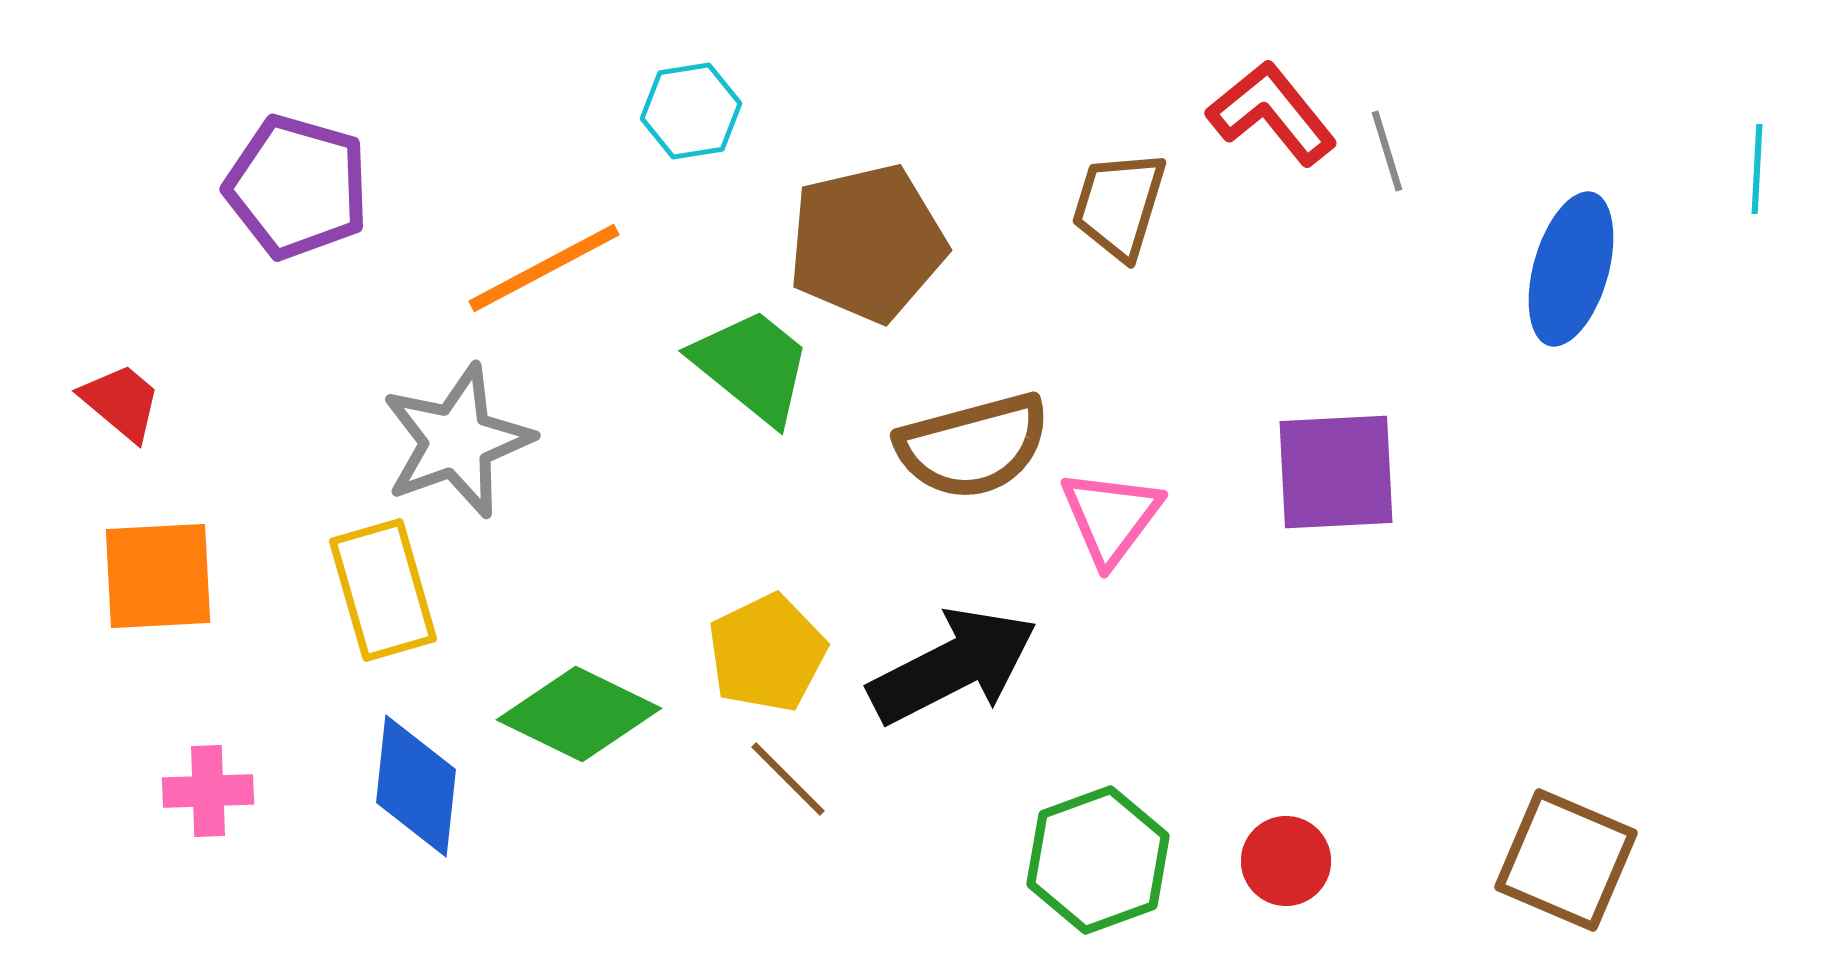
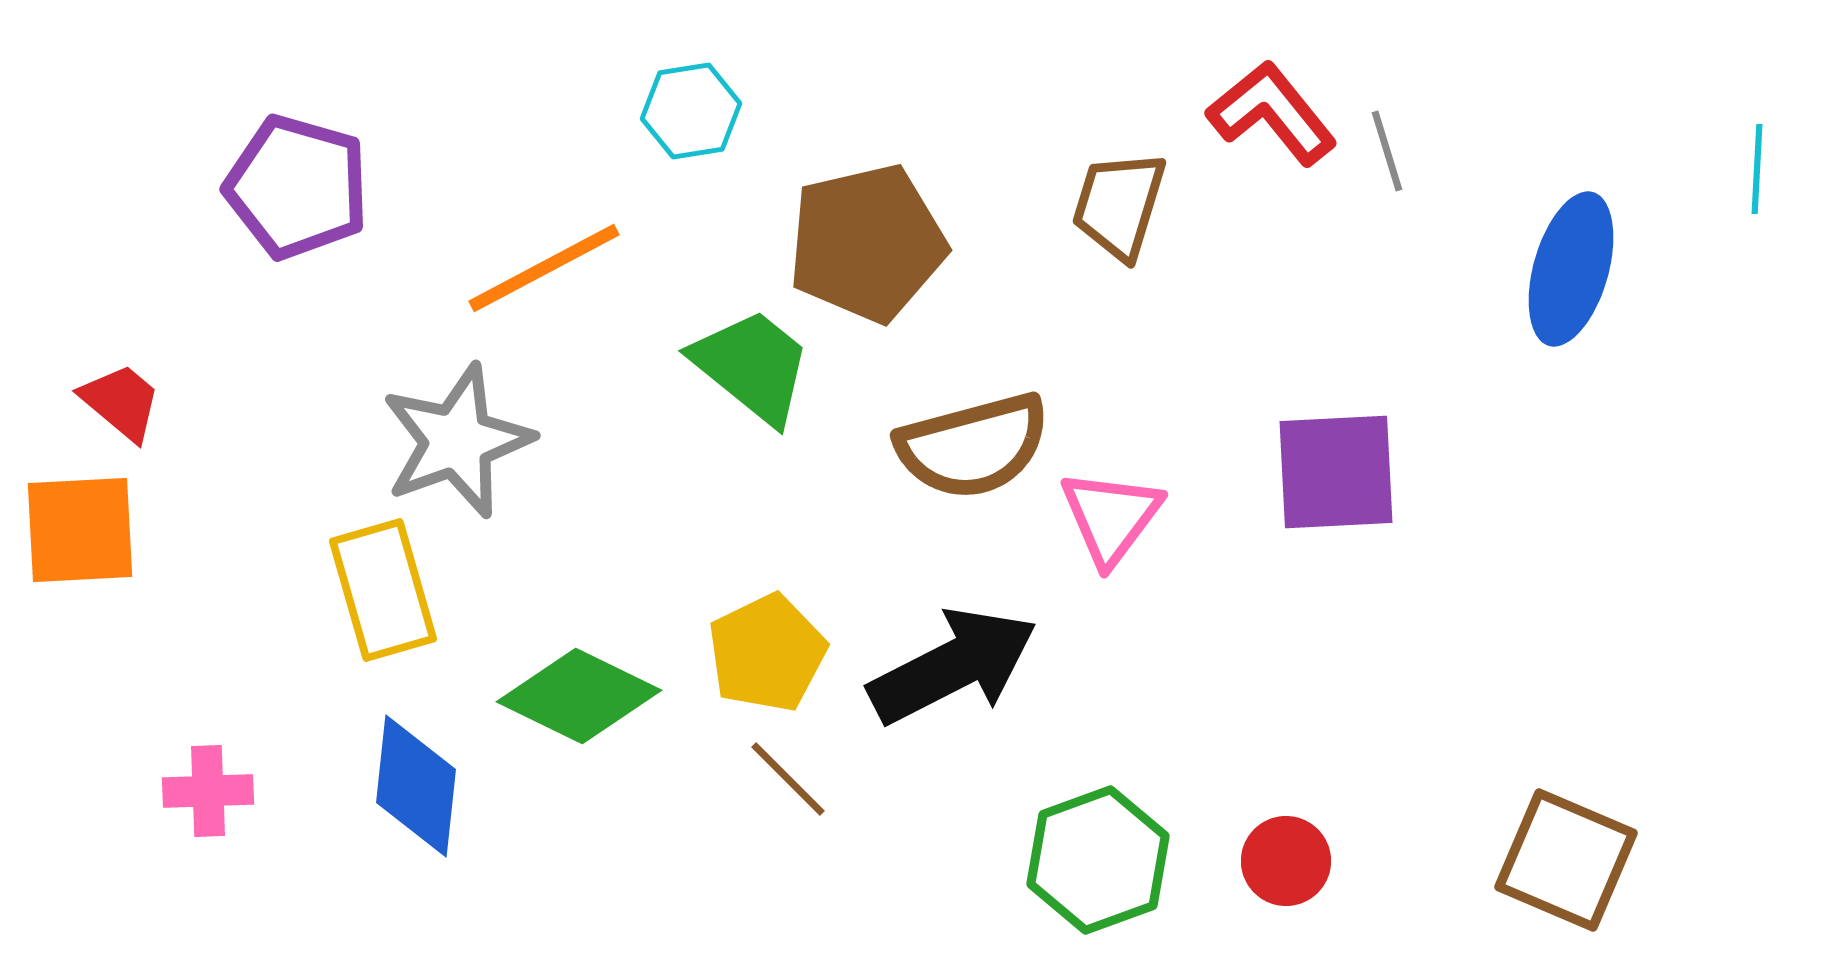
orange square: moved 78 px left, 46 px up
green diamond: moved 18 px up
